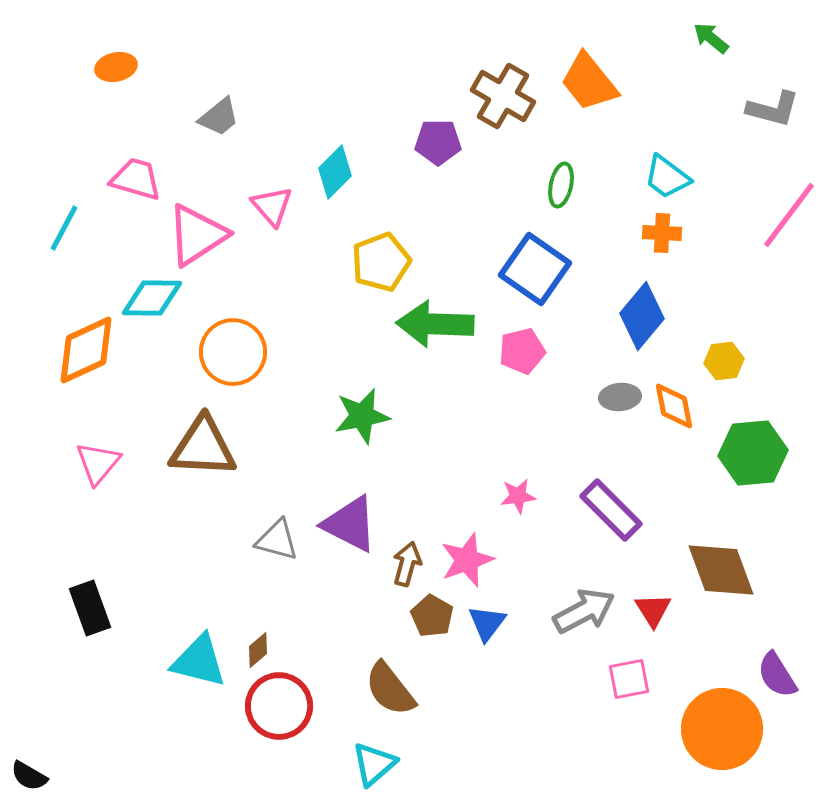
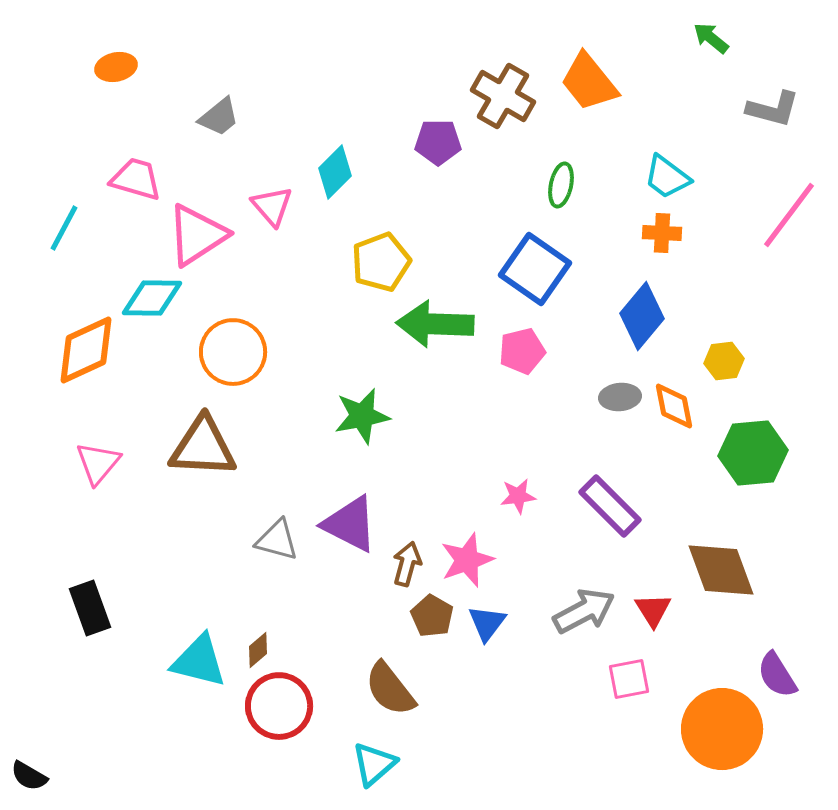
purple rectangle at (611, 510): moved 1 px left, 4 px up
